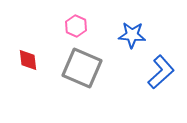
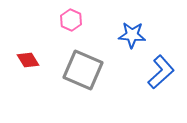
pink hexagon: moved 5 px left, 6 px up
red diamond: rotated 25 degrees counterclockwise
gray square: moved 1 px right, 2 px down
